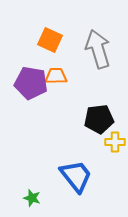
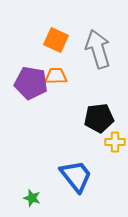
orange square: moved 6 px right
black pentagon: moved 1 px up
